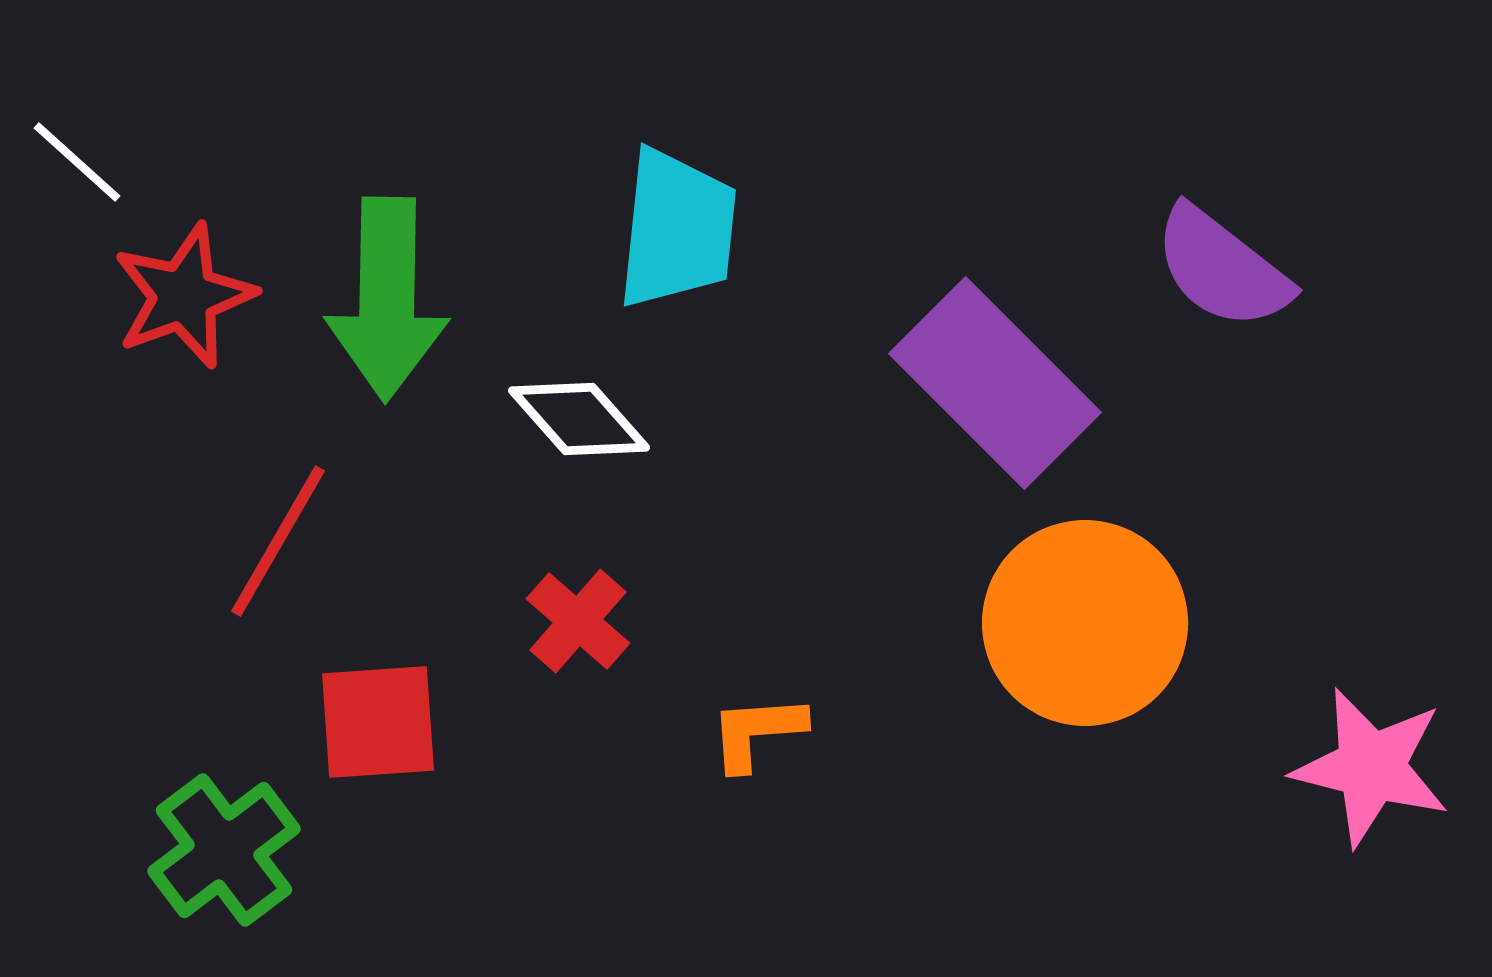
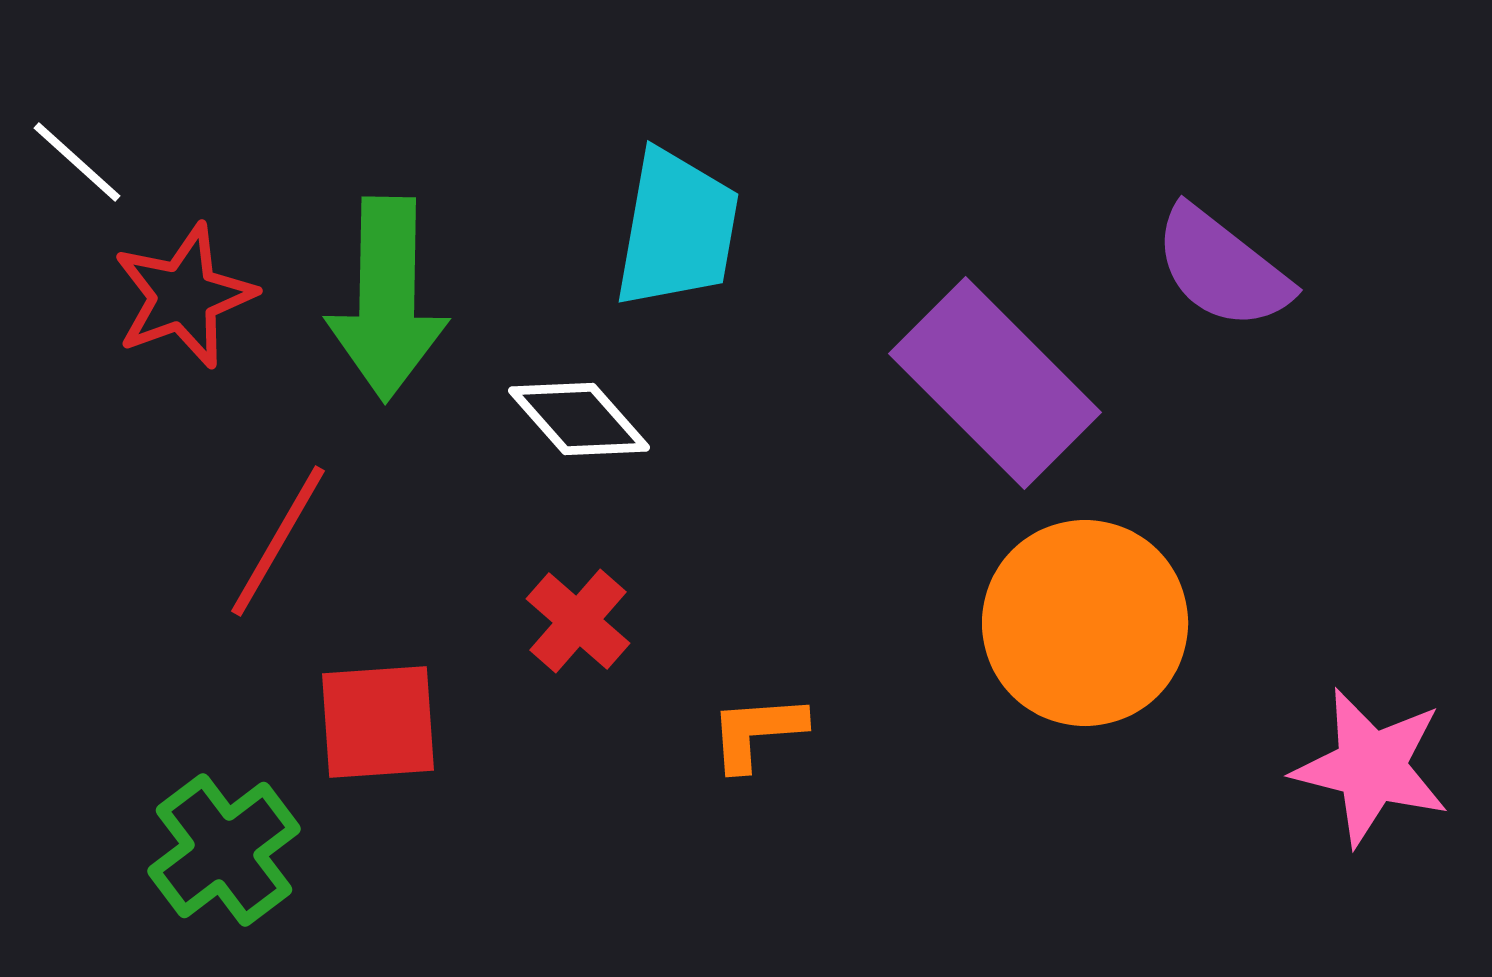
cyan trapezoid: rotated 4 degrees clockwise
